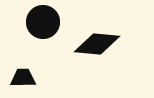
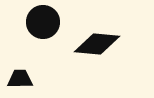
black trapezoid: moved 3 px left, 1 px down
